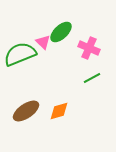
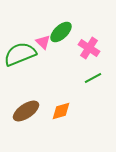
pink cross: rotated 10 degrees clockwise
green line: moved 1 px right
orange diamond: moved 2 px right
